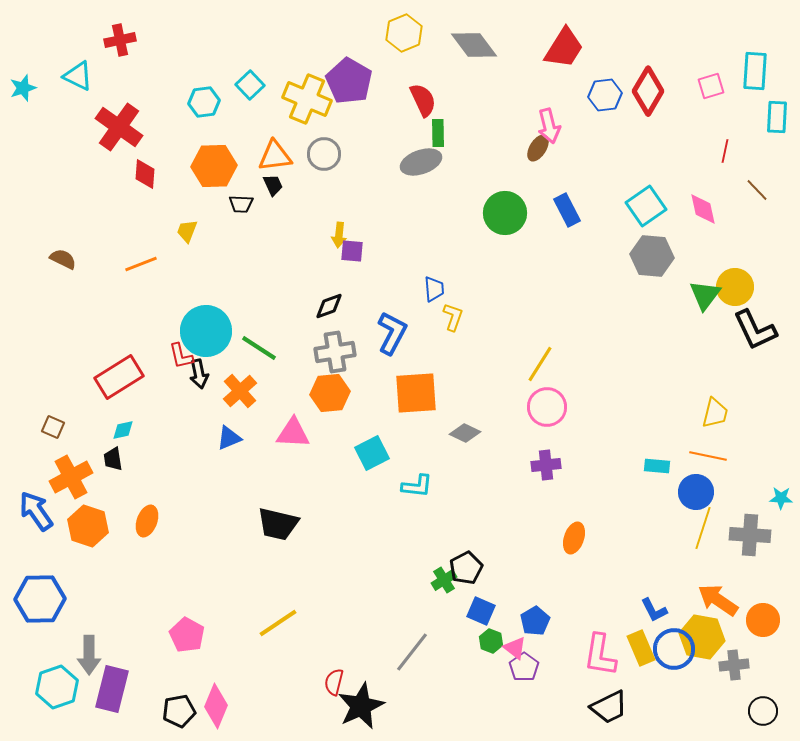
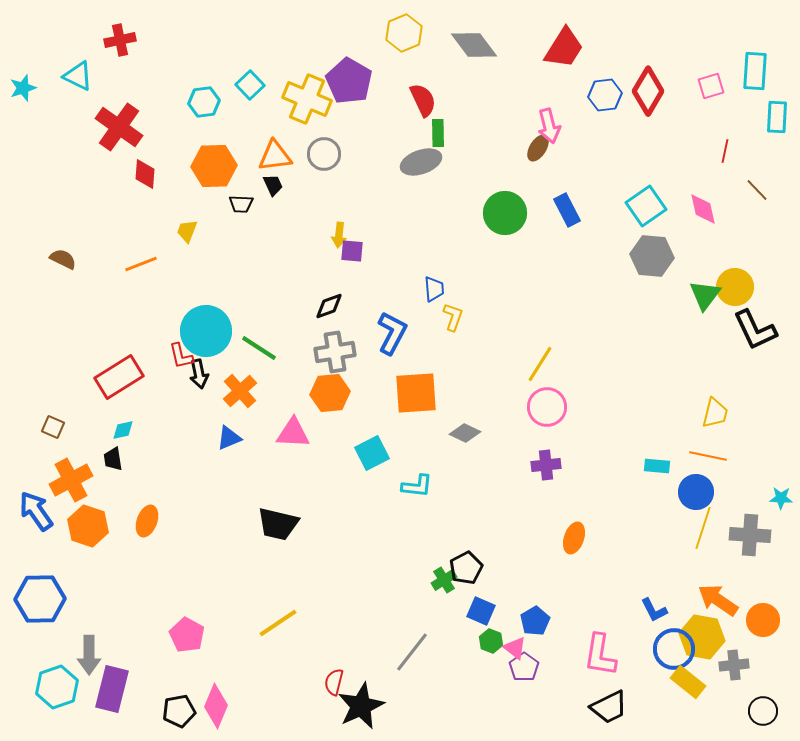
orange cross at (71, 477): moved 3 px down
yellow rectangle at (641, 648): moved 47 px right, 34 px down; rotated 28 degrees counterclockwise
